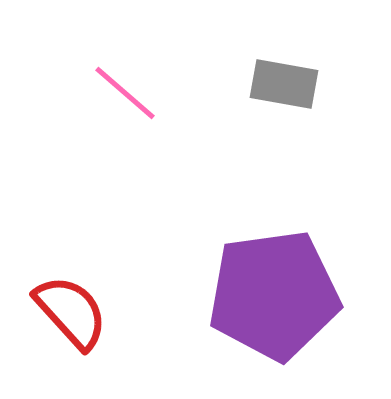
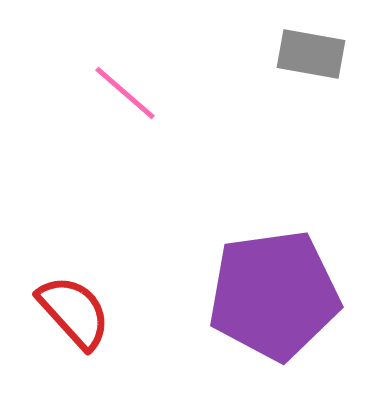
gray rectangle: moved 27 px right, 30 px up
red semicircle: moved 3 px right
